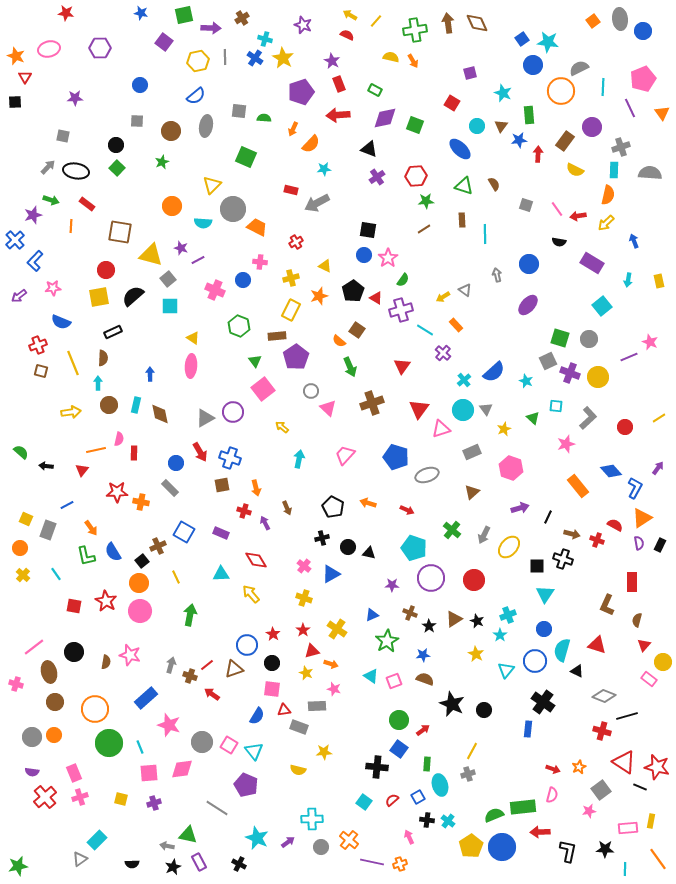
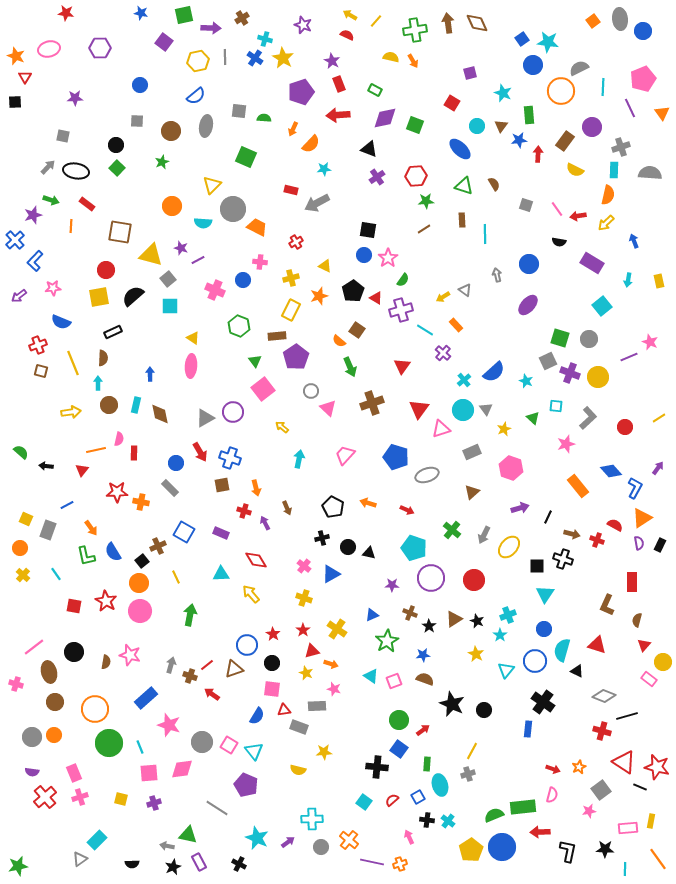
yellow pentagon at (471, 846): moved 4 px down
